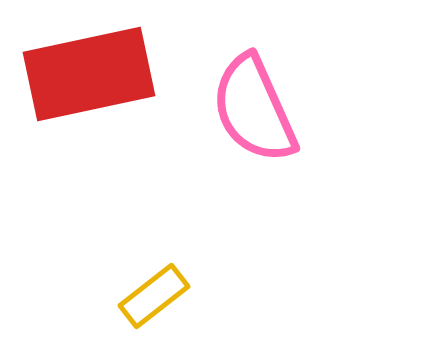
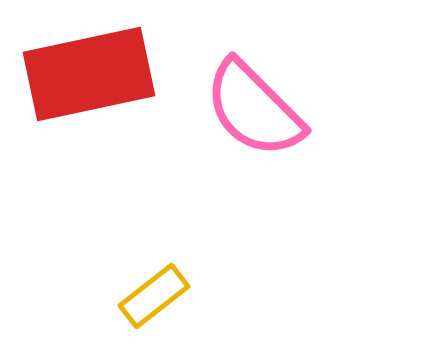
pink semicircle: rotated 21 degrees counterclockwise
